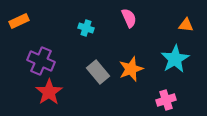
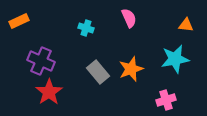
cyan star: rotated 20 degrees clockwise
